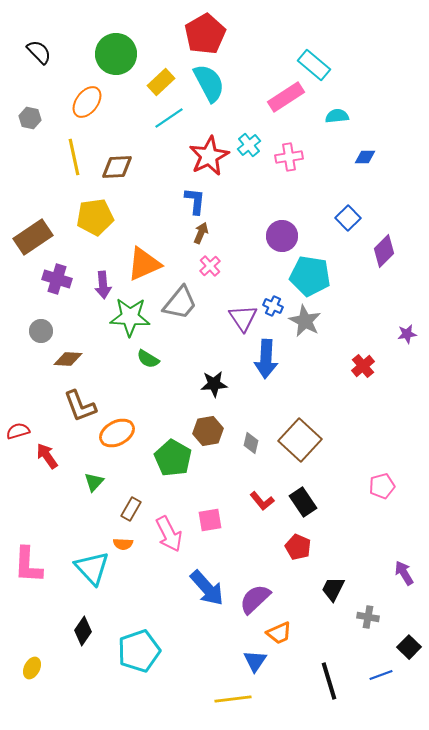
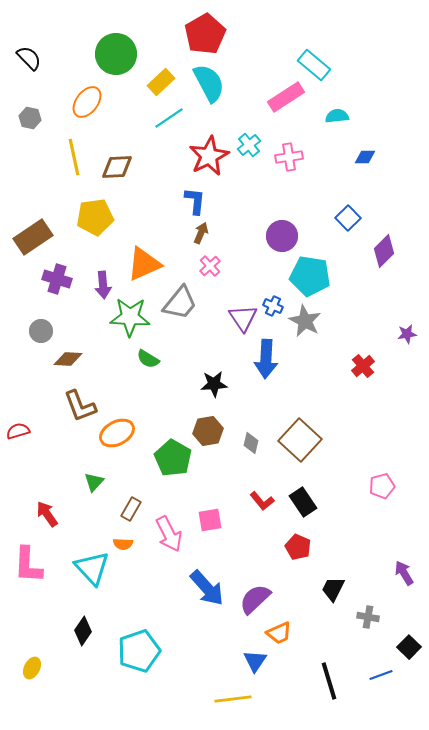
black semicircle at (39, 52): moved 10 px left, 6 px down
red arrow at (47, 456): moved 58 px down
